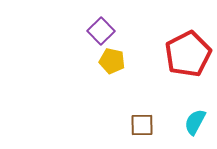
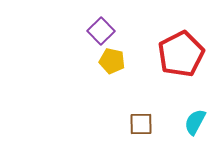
red pentagon: moved 7 px left
brown square: moved 1 px left, 1 px up
